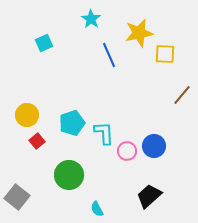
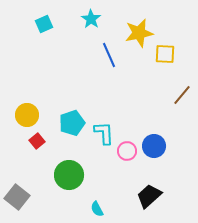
cyan square: moved 19 px up
